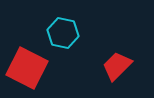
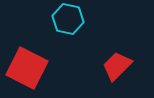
cyan hexagon: moved 5 px right, 14 px up
